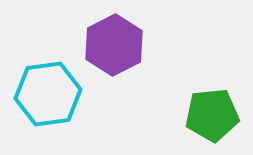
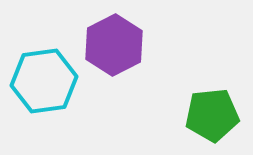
cyan hexagon: moved 4 px left, 13 px up
